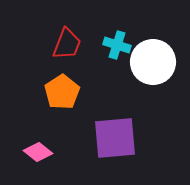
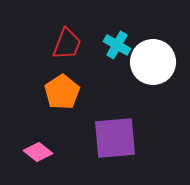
cyan cross: rotated 12 degrees clockwise
